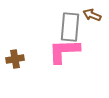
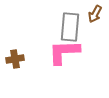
brown arrow: moved 3 px right, 1 px up; rotated 84 degrees counterclockwise
pink L-shape: moved 1 px down
